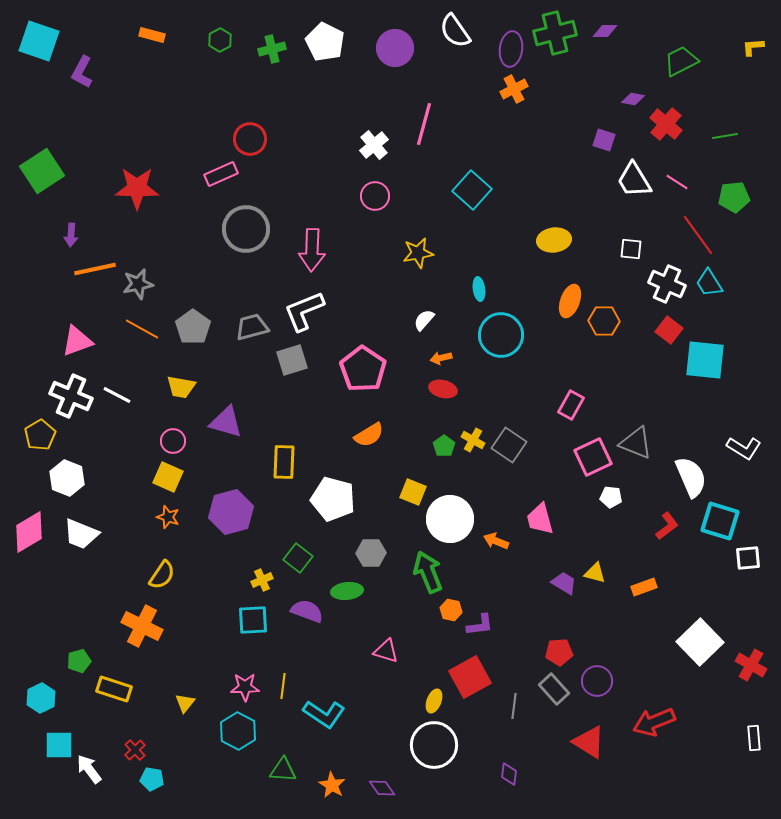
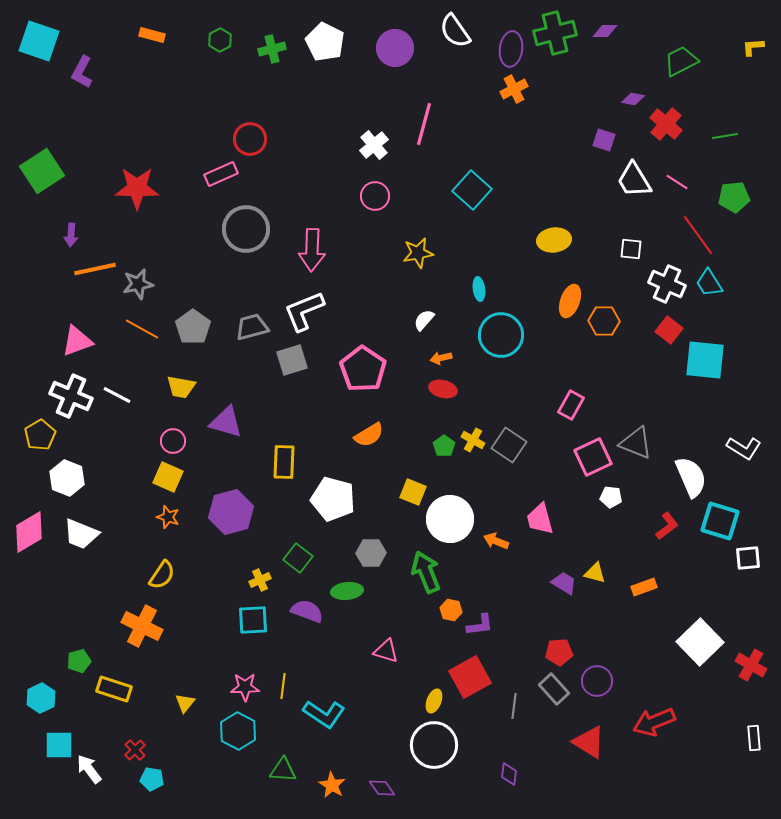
green arrow at (428, 572): moved 2 px left
yellow cross at (262, 580): moved 2 px left
